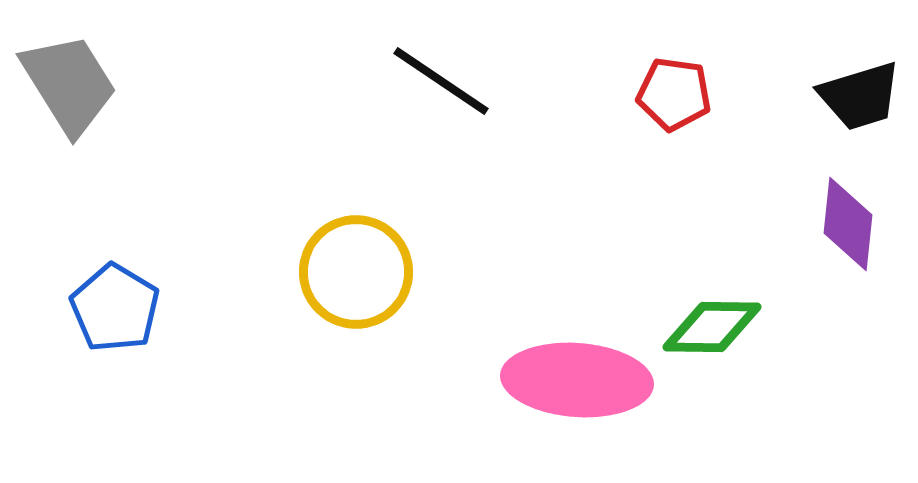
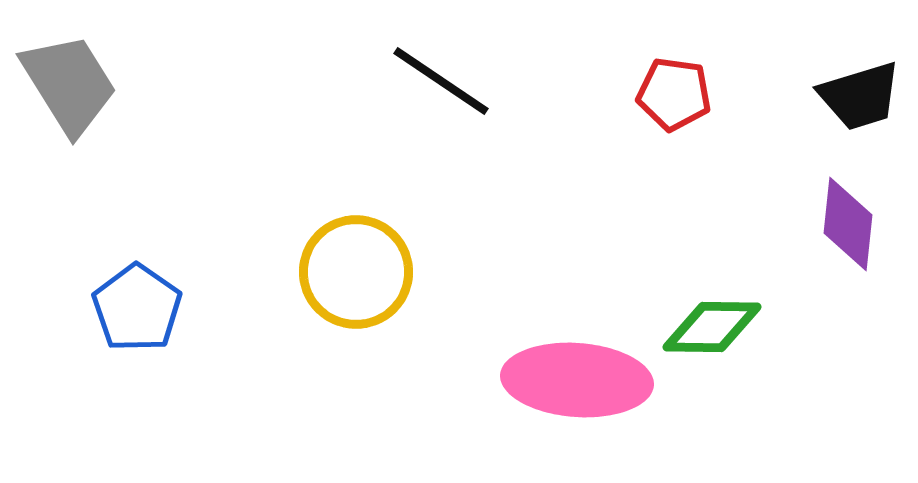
blue pentagon: moved 22 px right; rotated 4 degrees clockwise
